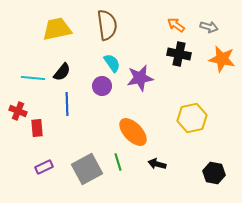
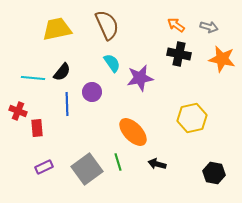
brown semicircle: rotated 16 degrees counterclockwise
purple circle: moved 10 px left, 6 px down
gray square: rotated 8 degrees counterclockwise
